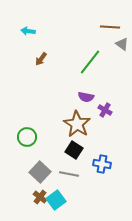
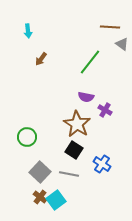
cyan arrow: rotated 104 degrees counterclockwise
blue cross: rotated 24 degrees clockwise
